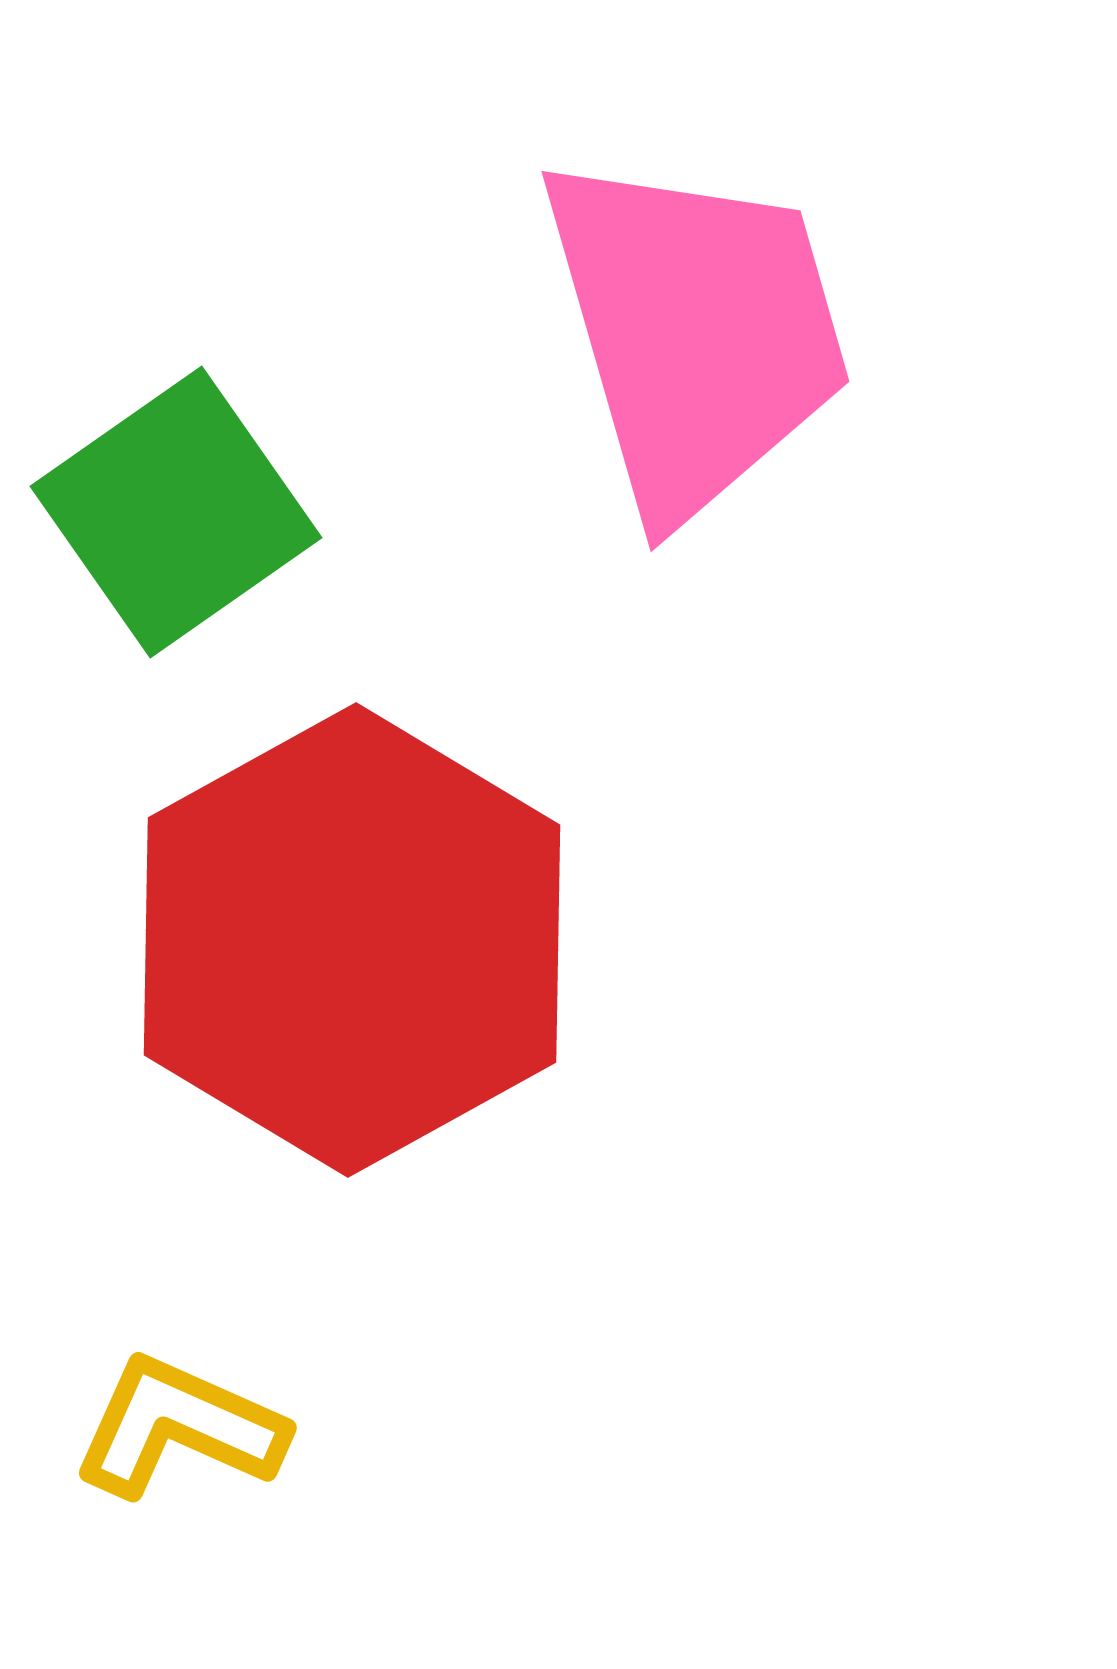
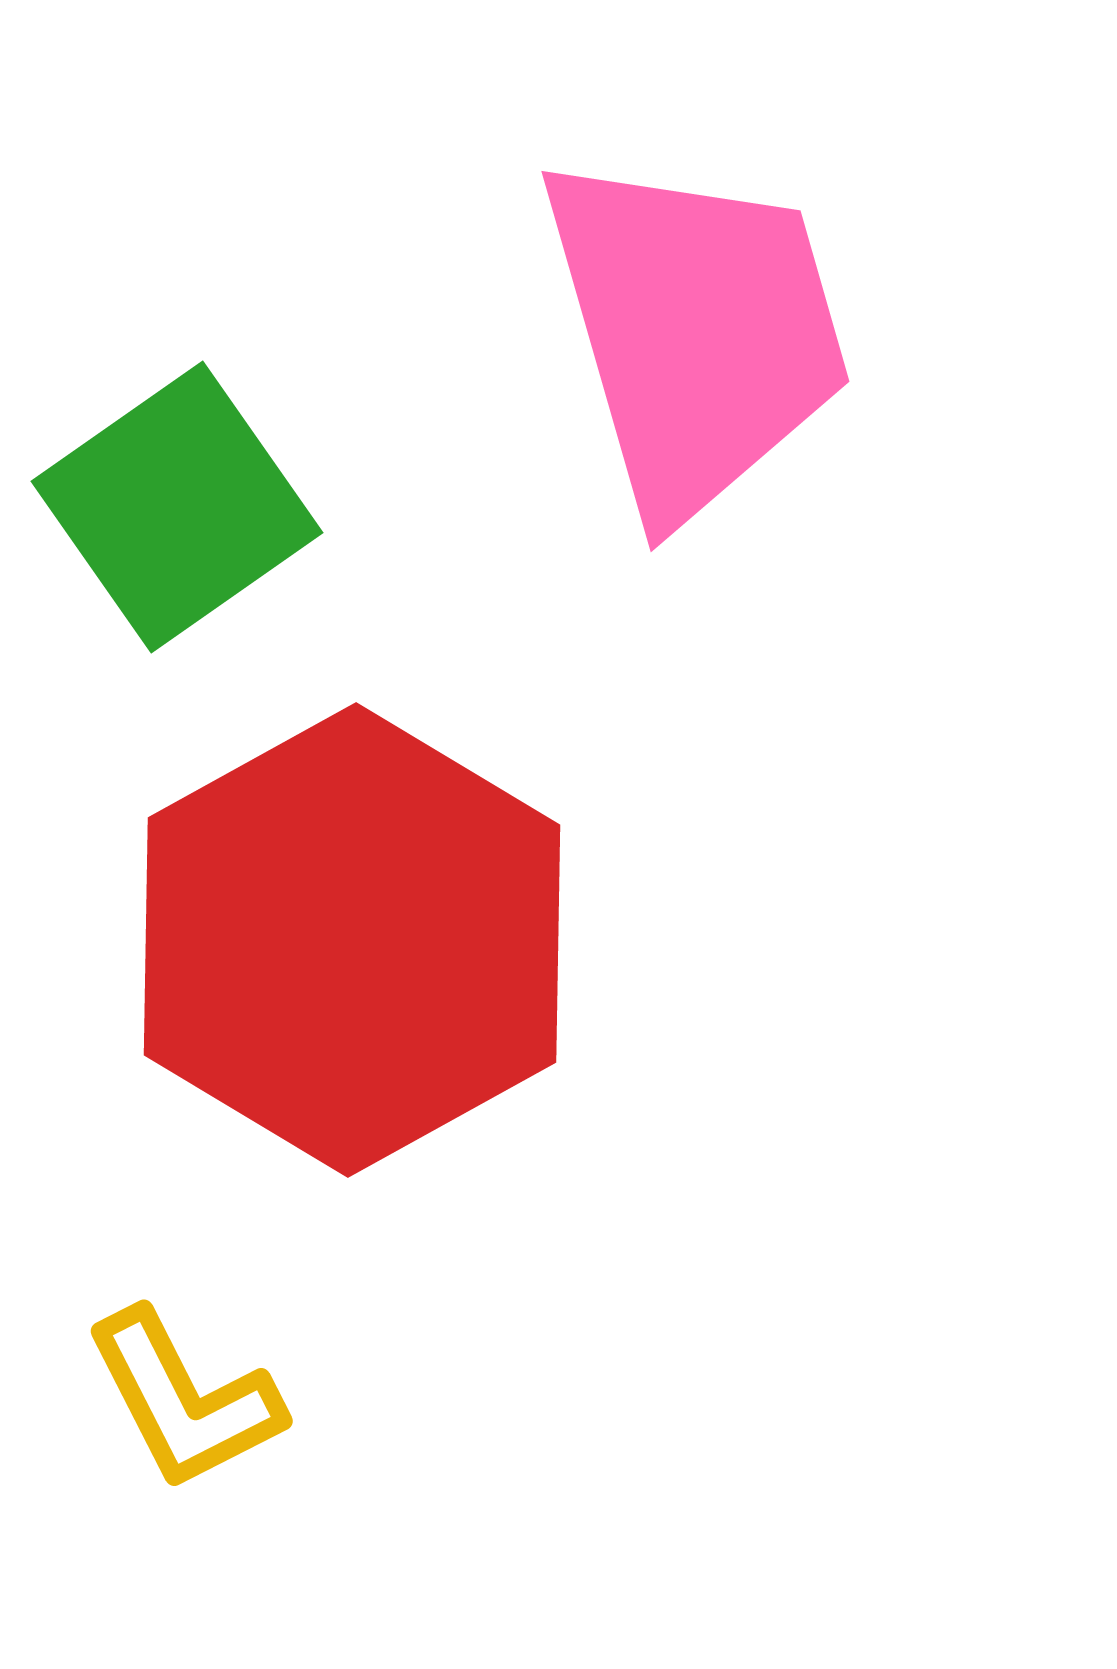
green square: moved 1 px right, 5 px up
yellow L-shape: moved 5 px right, 27 px up; rotated 141 degrees counterclockwise
